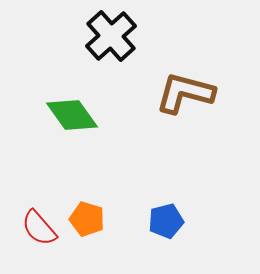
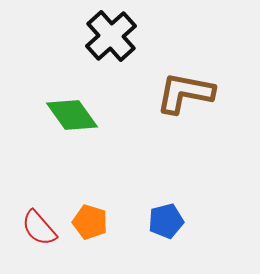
brown L-shape: rotated 4 degrees counterclockwise
orange pentagon: moved 3 px right, 3 px down
